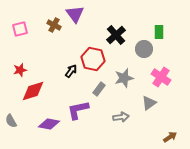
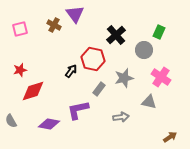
green rectangle: rotated 24 degrees clockwise
gray circle: moved 1 px down
gray triangle: moved 1 px up; rotated 49 degrees clockwise
